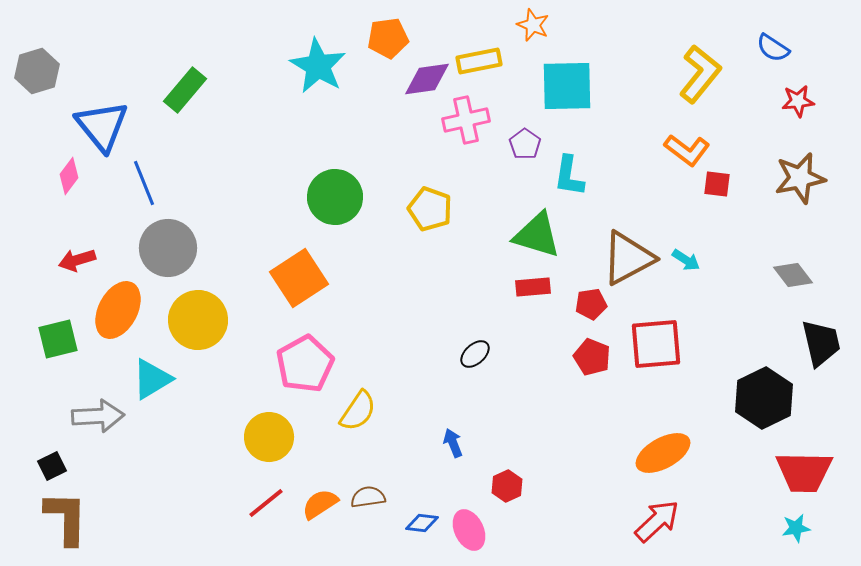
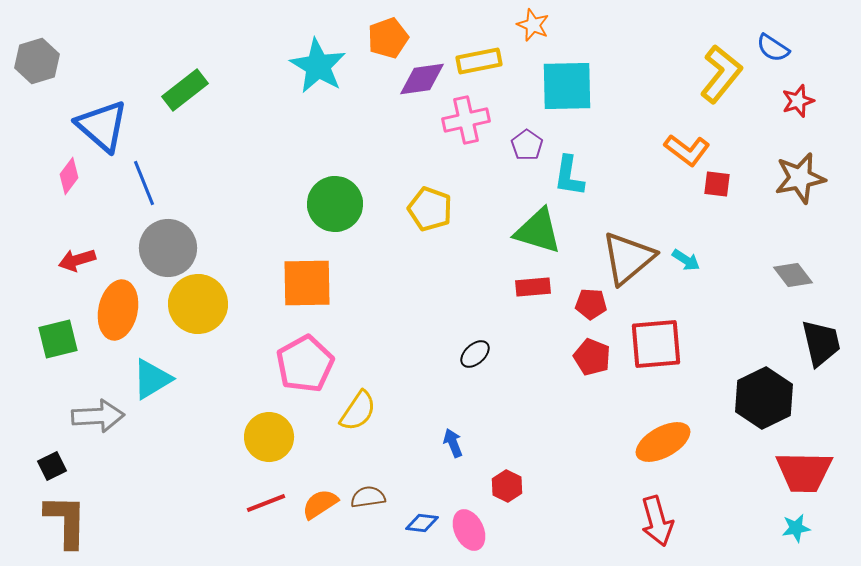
orange pentagon at (388, 38): rotated 12 degrees counterclockwise
gray hexagon at (37, 71): moved 10 px up
yellow L-shape at (700, 74): moved 21 px right
purple diamond at (427, 79): moved 5 px left
green rectangle at (185, 90): rotated 12 degrees clockwise
red star at (798, 101): rotated 12 degrees counterclockwise
blue triangle at (102, 126): rotated 10 degrees counterclockwise
purple pentagon at (525, 144): moved 2 px right, 1 px down
green circle at (335, 197): moved 7 px down
green triangle at (537, 235): moved 1 px right, 4 px up
brown triangle at (628, 258): rotated 12 degrees counterclockwise
orange square at (299, 278): moved 8 px right, 5 px down; rotated 32 degrees clockwise
red pentagon at (591, 304): rotated 12 degrees clockwise
orange ellipse at (118, 310): rotated 16 degrees counterclockwise
yellow circle at (198, 320): moved 16 px up
orange ellipse at (663, 453): moved 11 px up
red hexagon at (507, 486): rotated 8 degrees counterclockwise
red line at (266, 503): rotated 18 degrees clockwise
brown L-shape at (66, 518): moved 3 px down
red arrow at (657, 521): rotated 117 degrees clockwise
